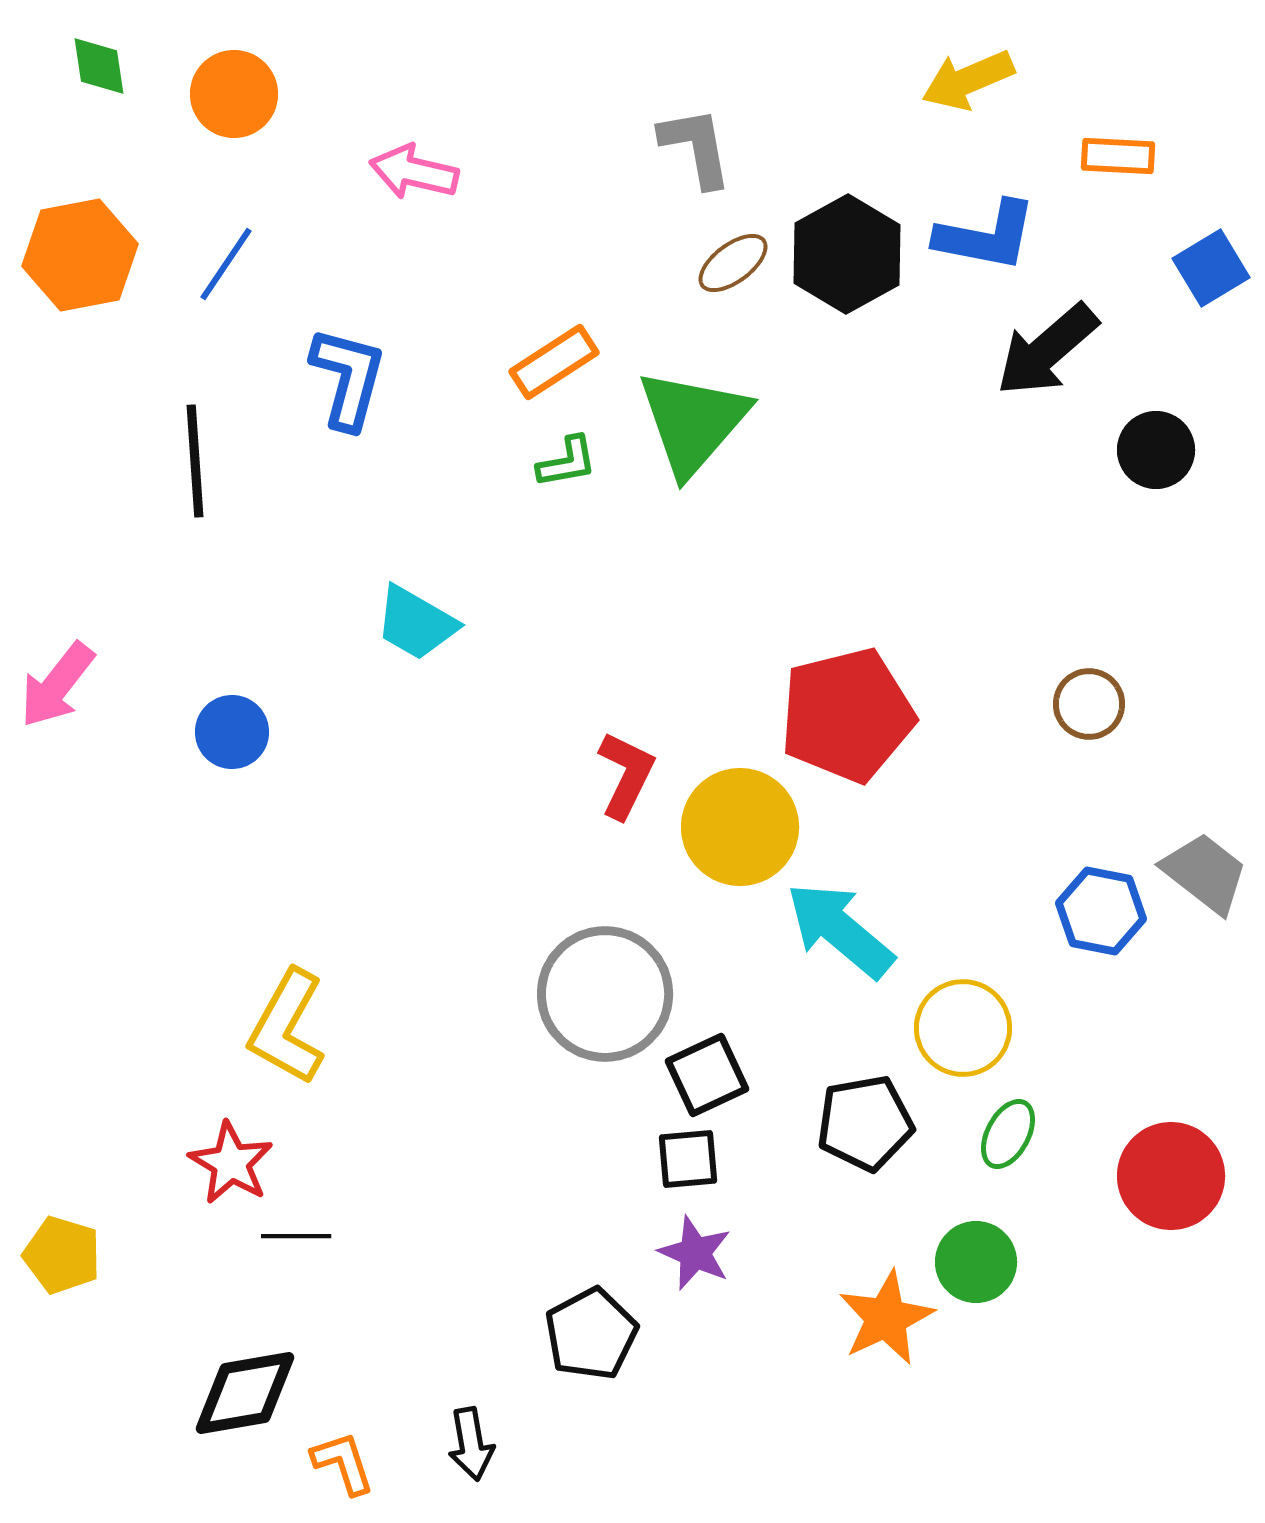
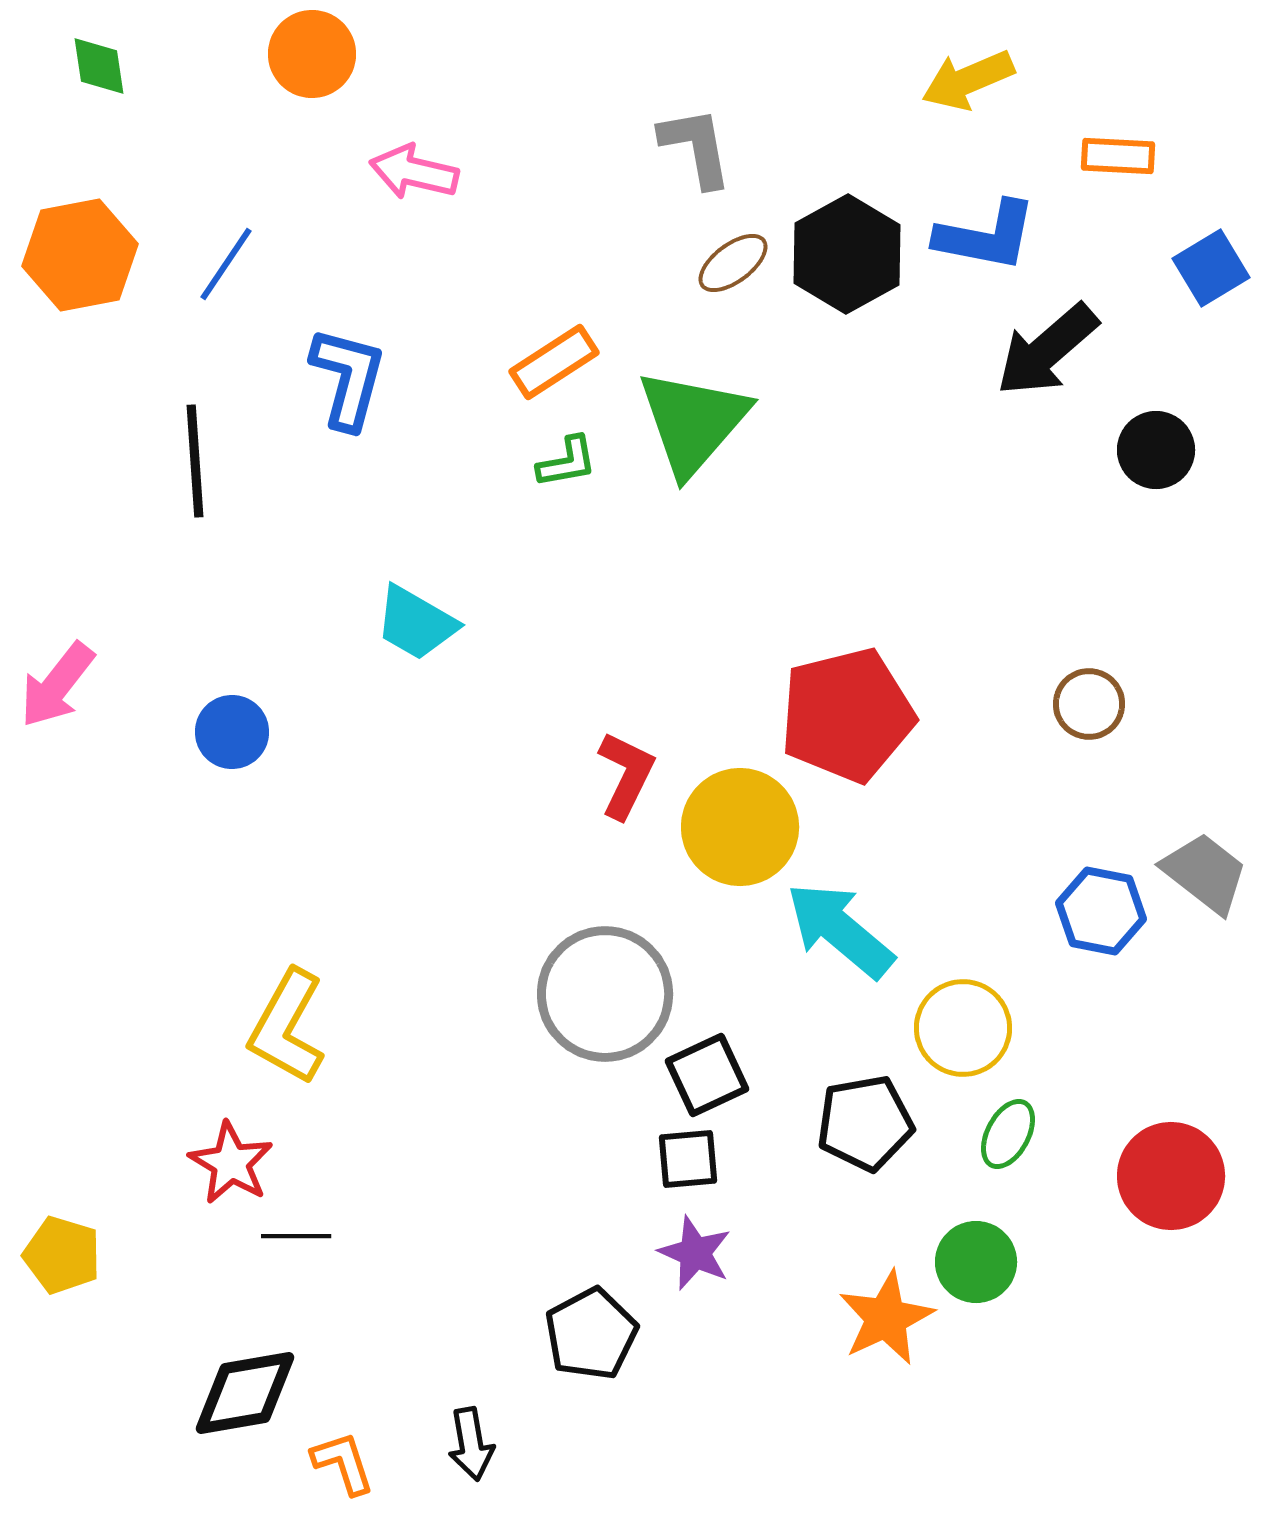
orange circle at (234, 94): moved 78 px right, 40 px up
